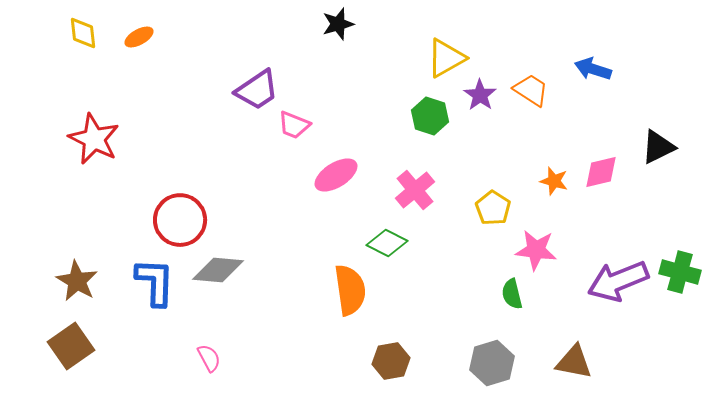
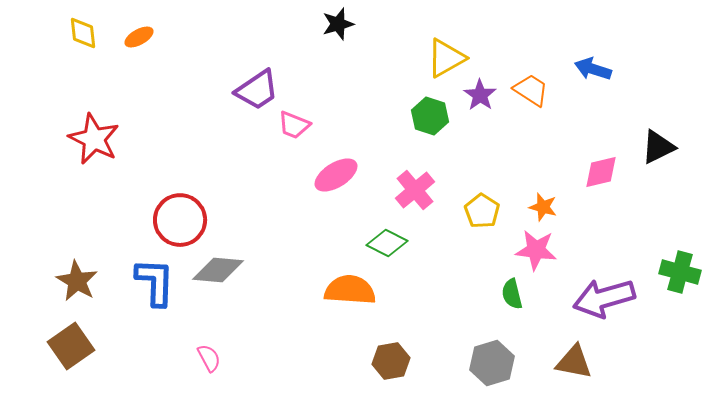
orange star: moved 11 px left, 26 px down
yellow pentagon: moved 11 px left, 3 px down
purple arrow: moved 14 px left, 17 px down; rotated 6 degrees clockwise
orange semicircle: rotated 78 degrees counterclockwise
